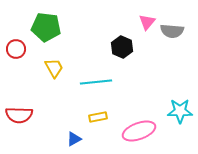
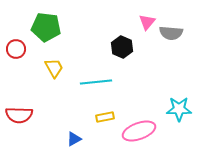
gray semicircle: moved 1 px left, 2 px down
cyan star: moved 1 px left, 2 px up
yellow rectangle: moved 7 px right
